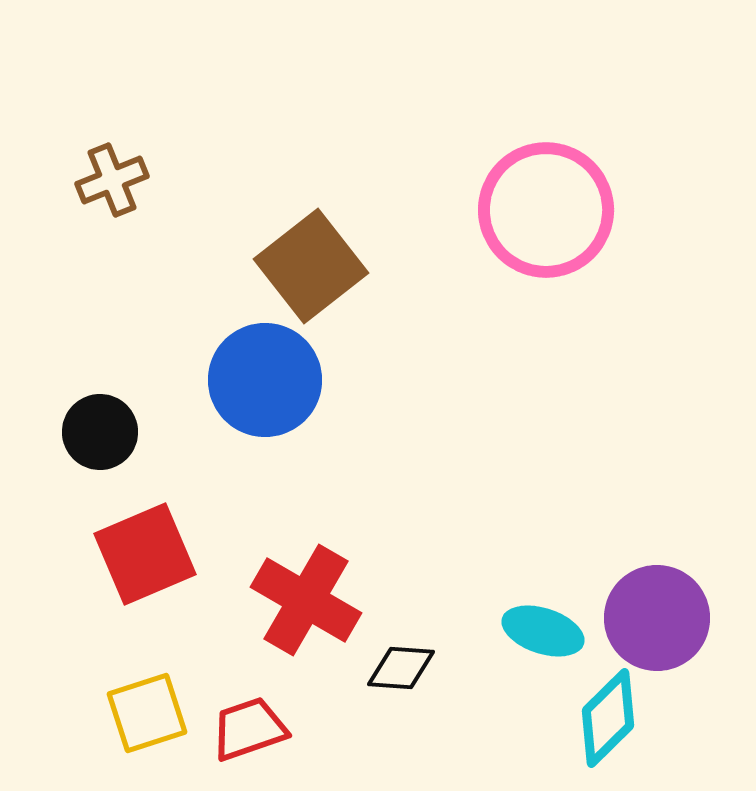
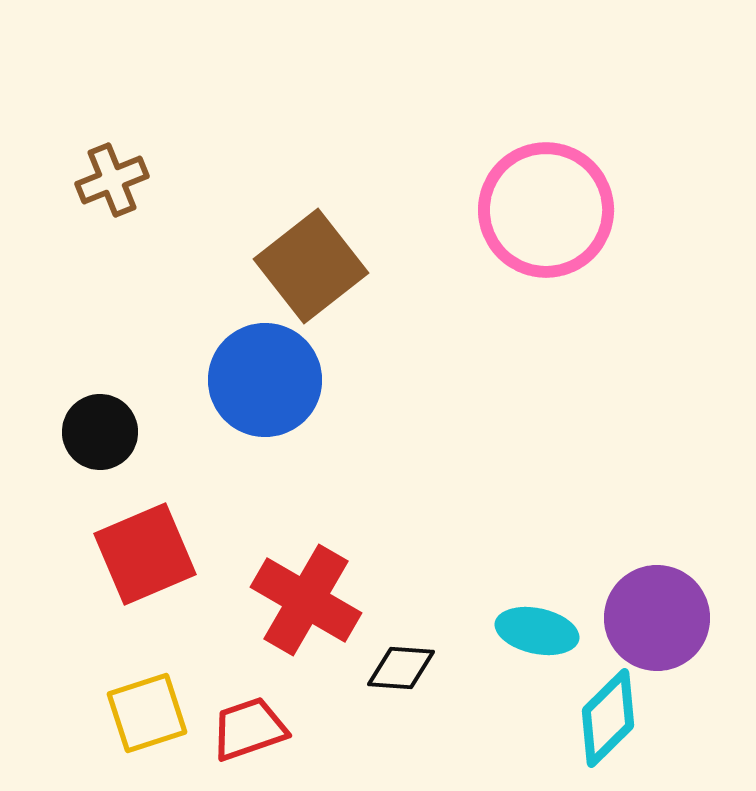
cyan ellipse: moved 6 px left; rotated 6 degrees counterclockwise
